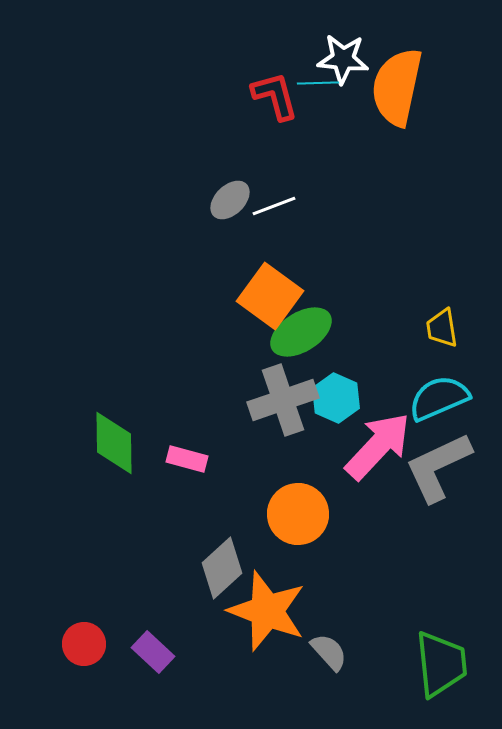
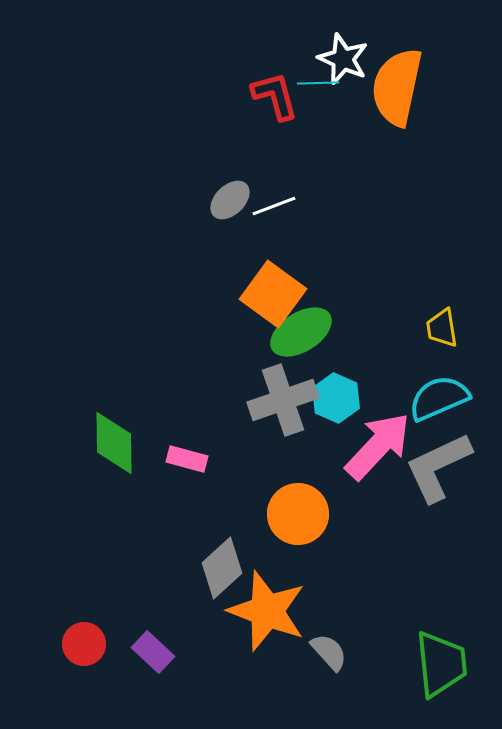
white star: rotated 18 degrees clockwise
orange square: moved 3 px right, 2 px up
